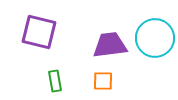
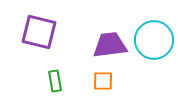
cyan circle: moved 1 px left, 2 px down
